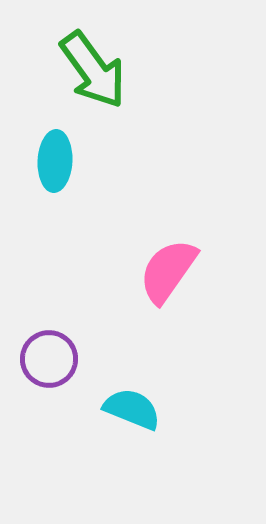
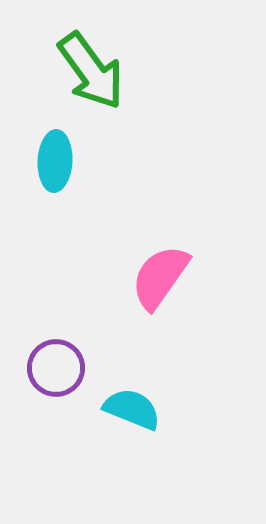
green arrow: moved 2 px left, 1 px down
pink semicircle: moved 8 px left, 6 px down
purple circle: moved 7 px right, 9 px down
